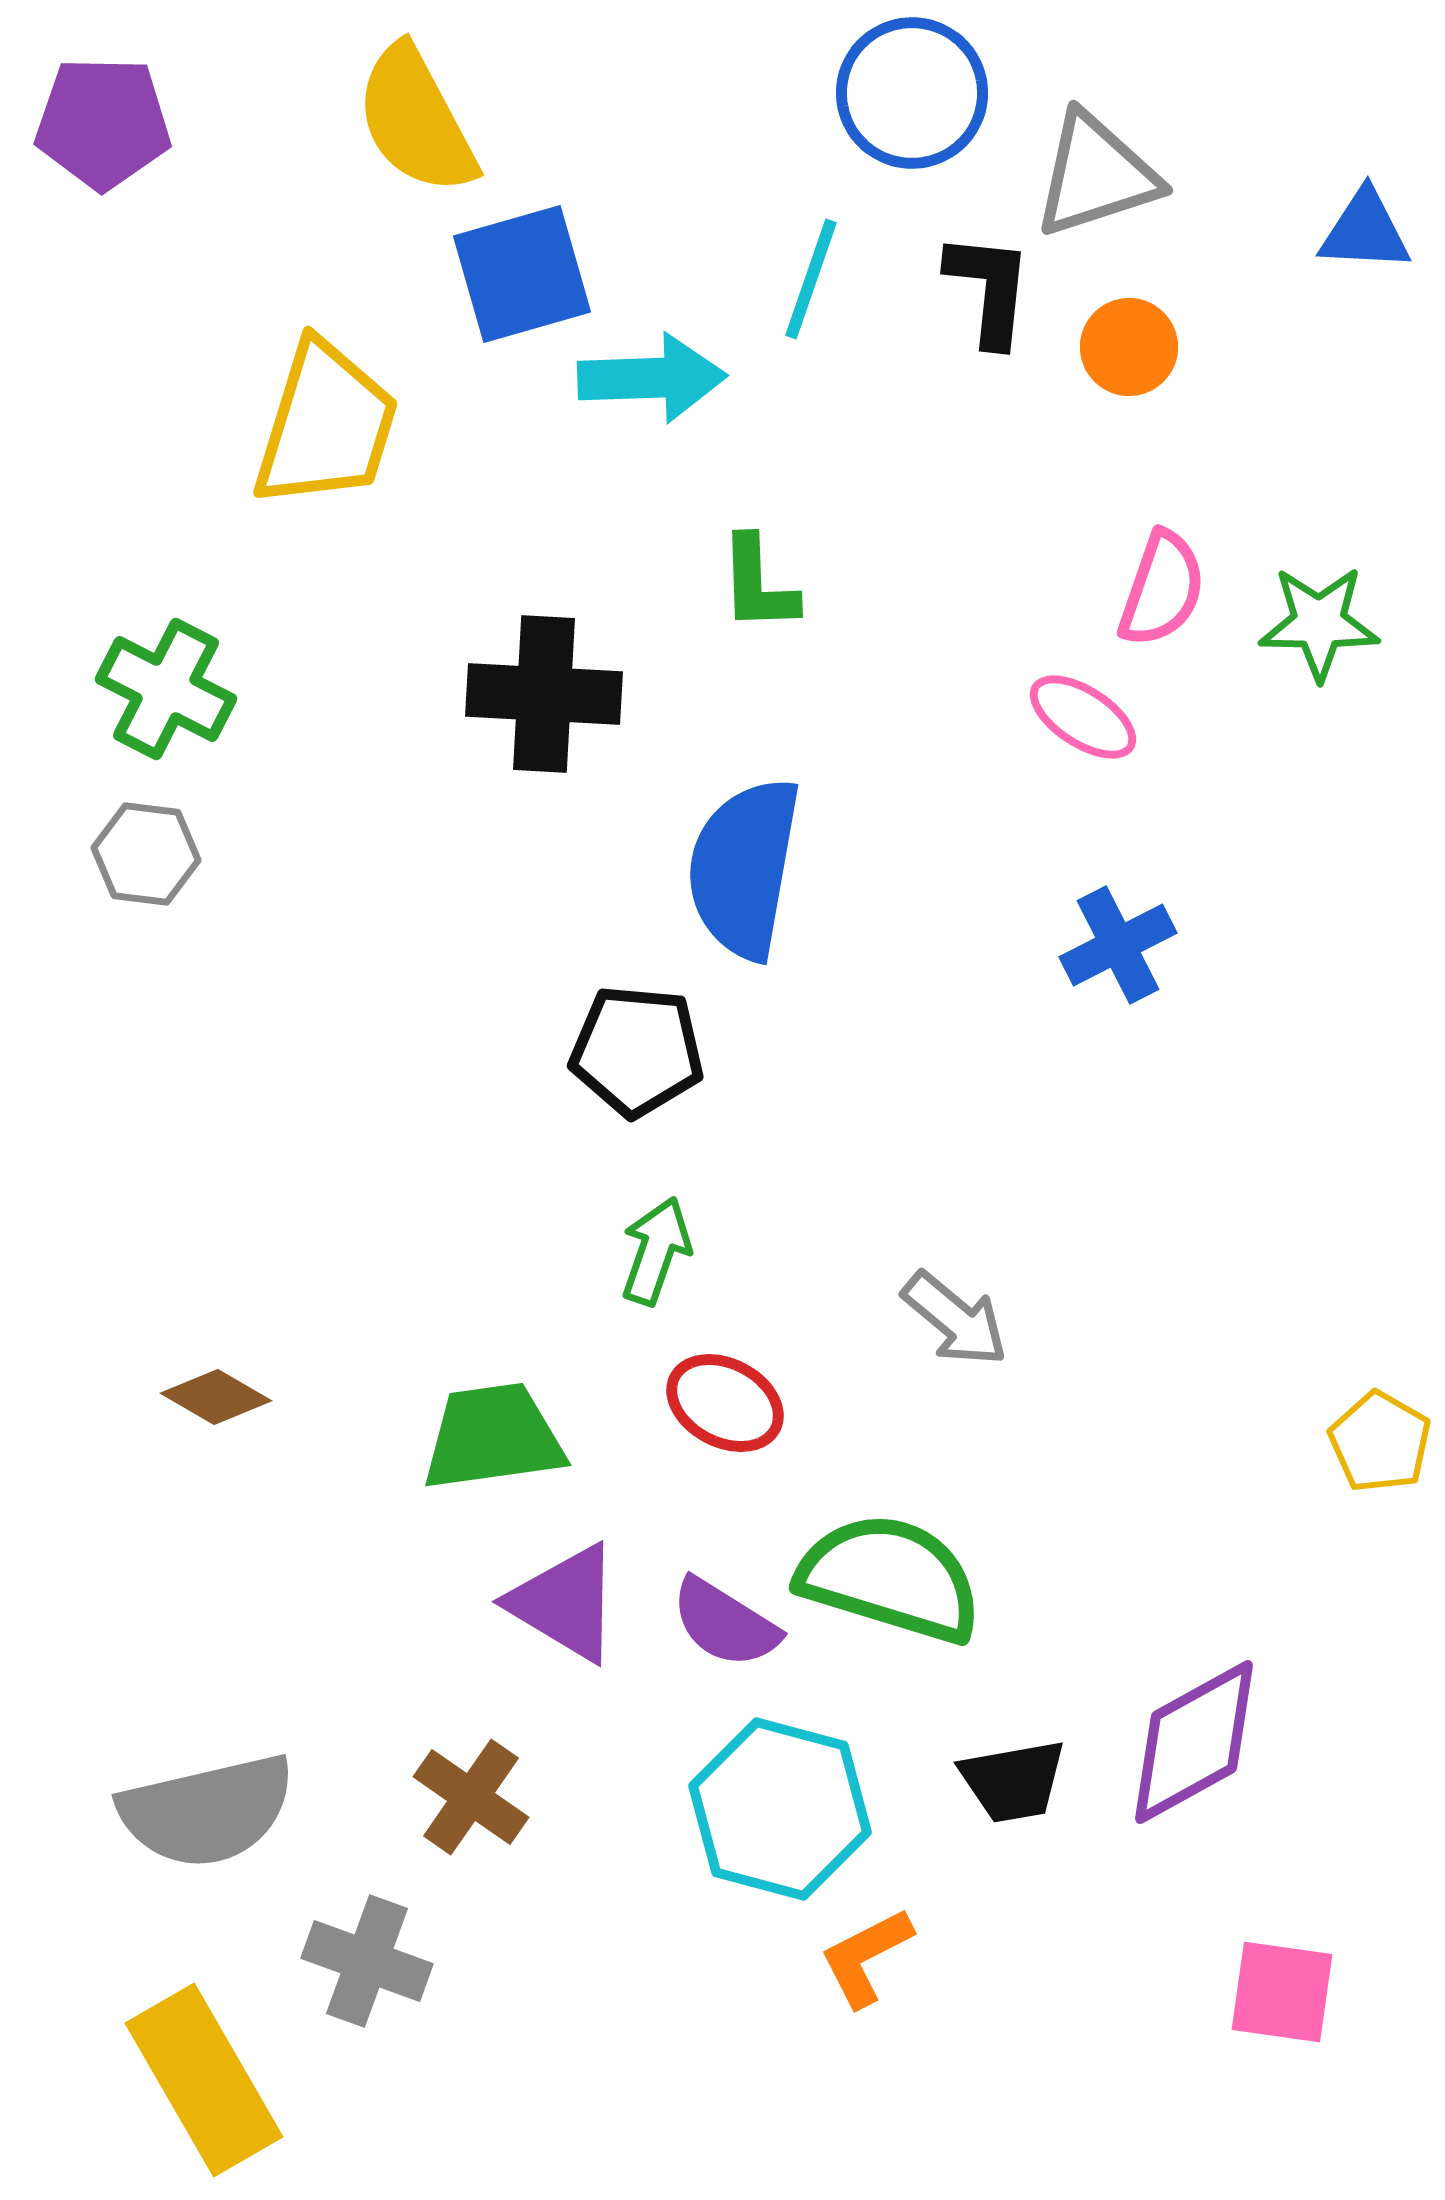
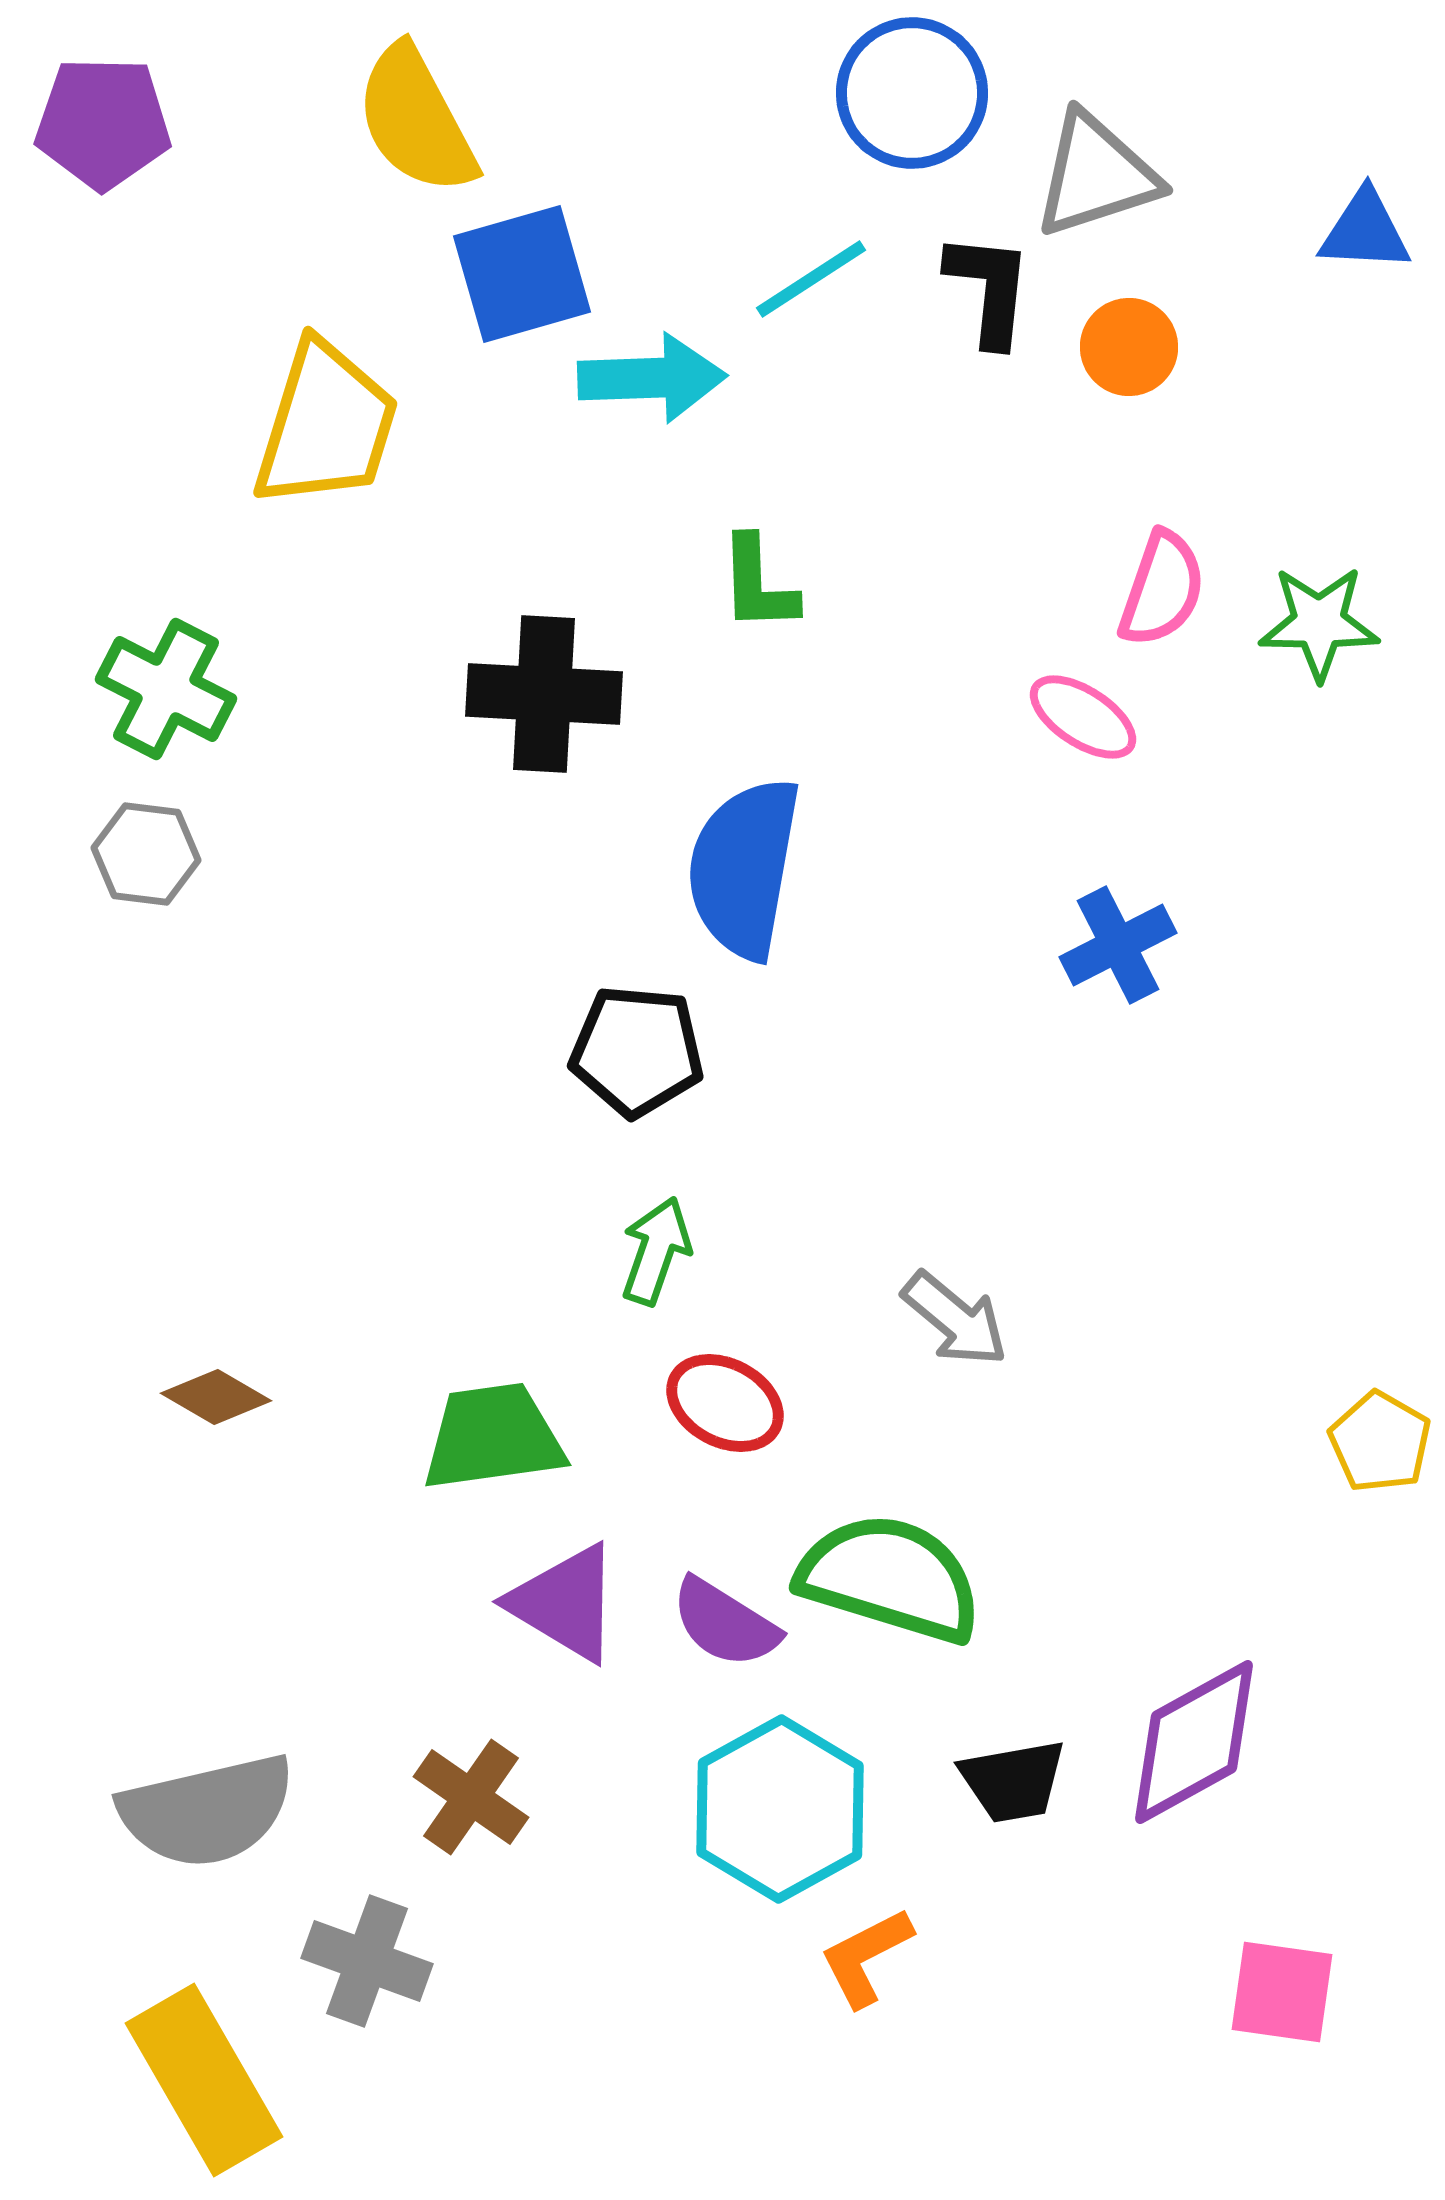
cyan line: rotated 38 degrees clockwise
cyan hexagon: rotated 16 degrees clockwise
